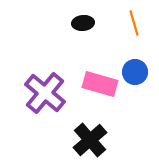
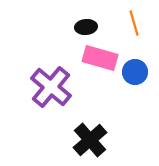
black ellipse: moved 3 px right, 4 px down
pink rectangle: moved 26 px up
purple cross: moved 6 px right, 6 px up
